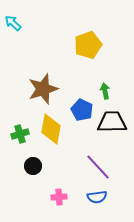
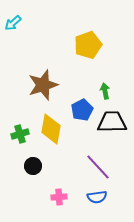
cyan arrow: rotated 84 degrees counterclockwise
brown star: moved 4 px up
blue pentagon: rotated 20 degrees clockwise
